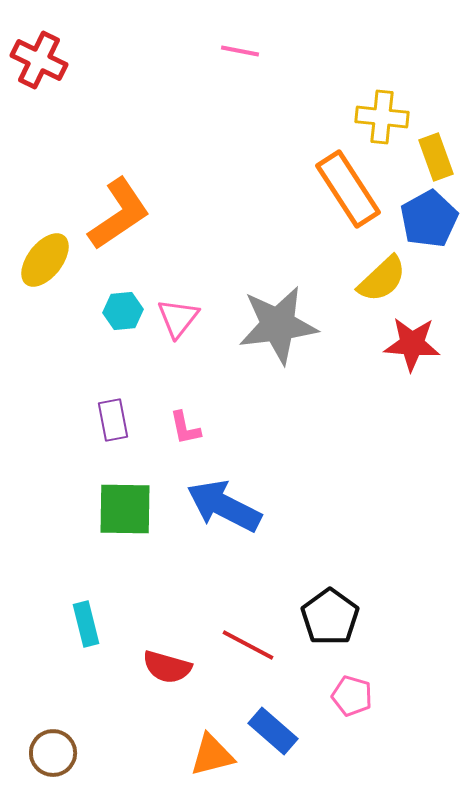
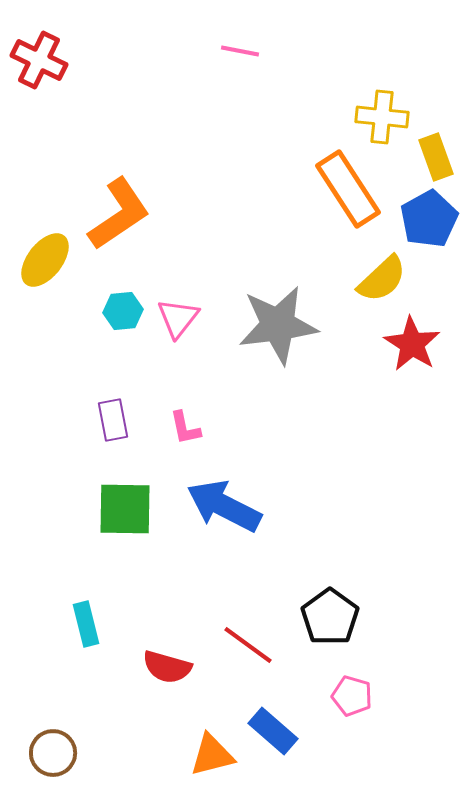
red star: rotated 28 degrees clockwise
red line: rotated 8 degrees clockwise
